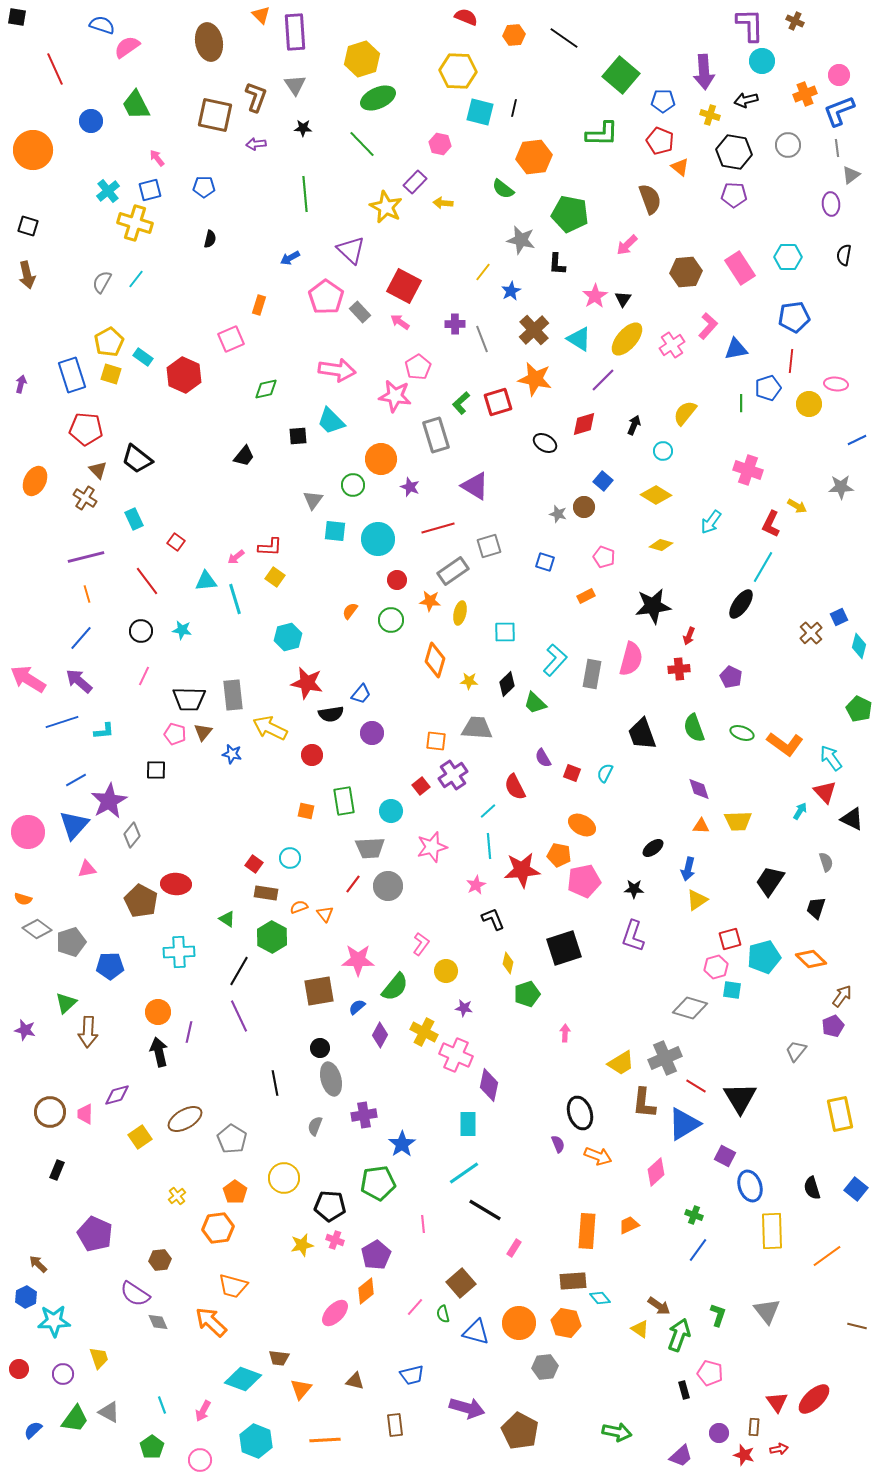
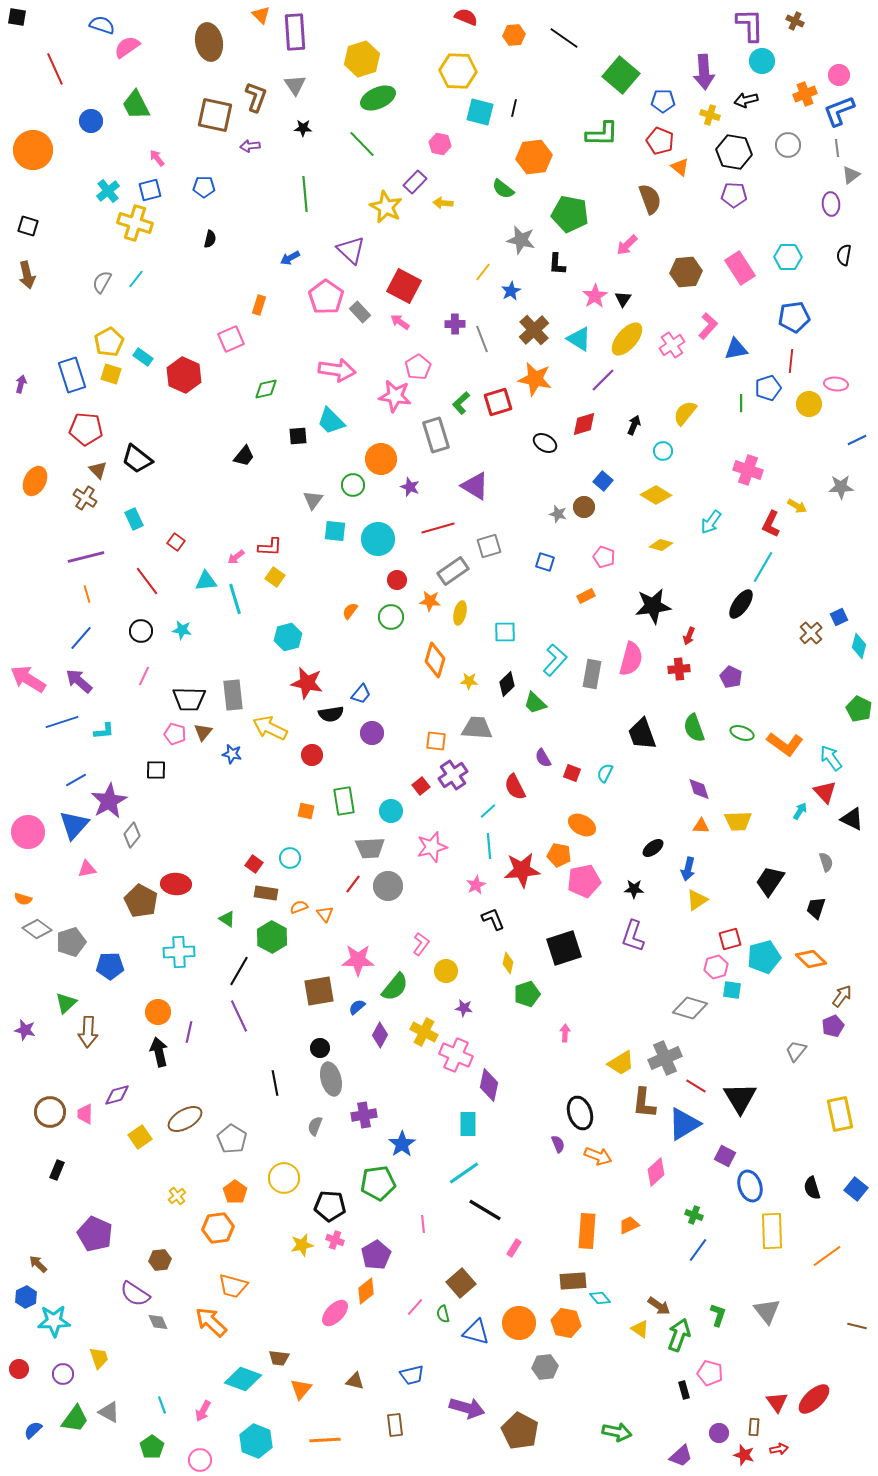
purple arrow at (256, 144): moved 6 px left, 2 px down
green circle at (391, 620): moved 3 px up
